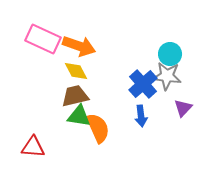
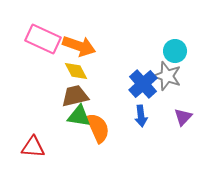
cyan circle: moved 5 px right, 3 px up
gray star: rotated 12 degrees clockwise
purple triangle: moved 9 px down
